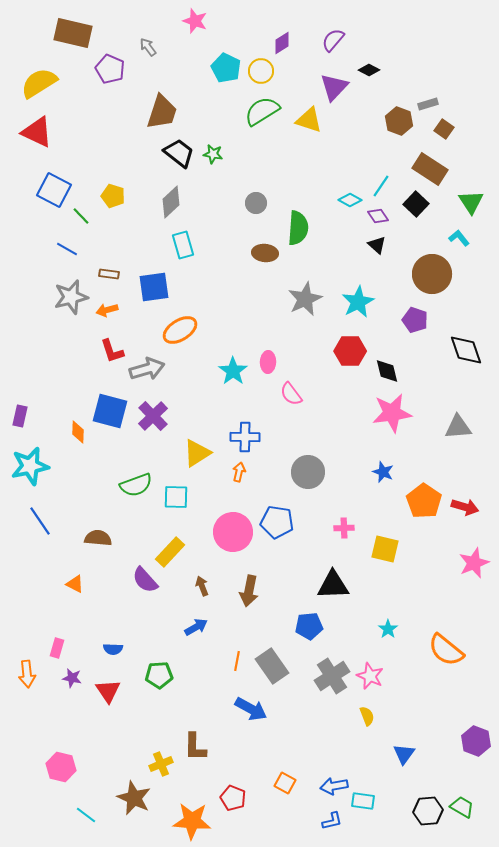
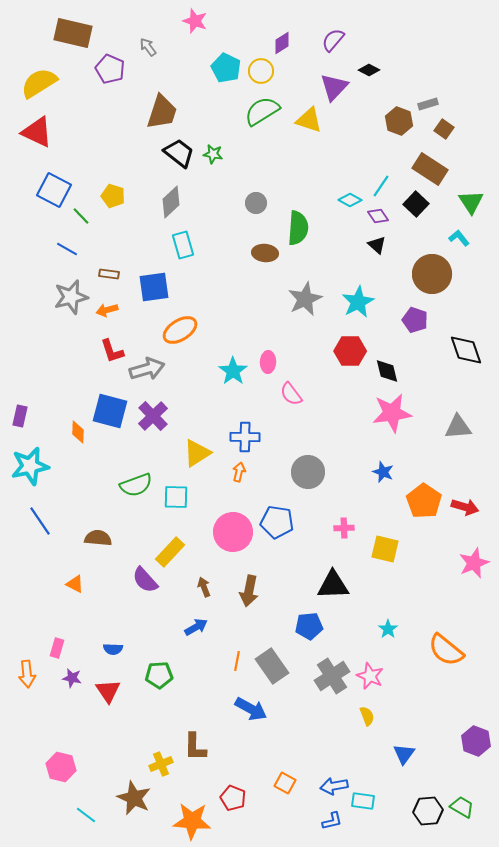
brown arrow at (202, 586): moved 2 px right, 1 px down
